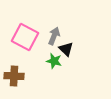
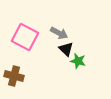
gray arrow: moved 5 px right, 3 px up; rotated 96 degrees clockwise
green star: moved 24 px right
brown cross: rotated 12 degrees clockwise
